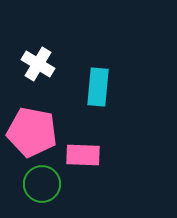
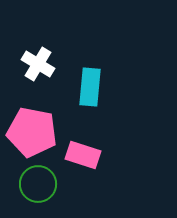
cyan rectangle: moved 8 px left
pink rectangle: rotated 16 degrees clockwise
green circle: moved 4 px left
